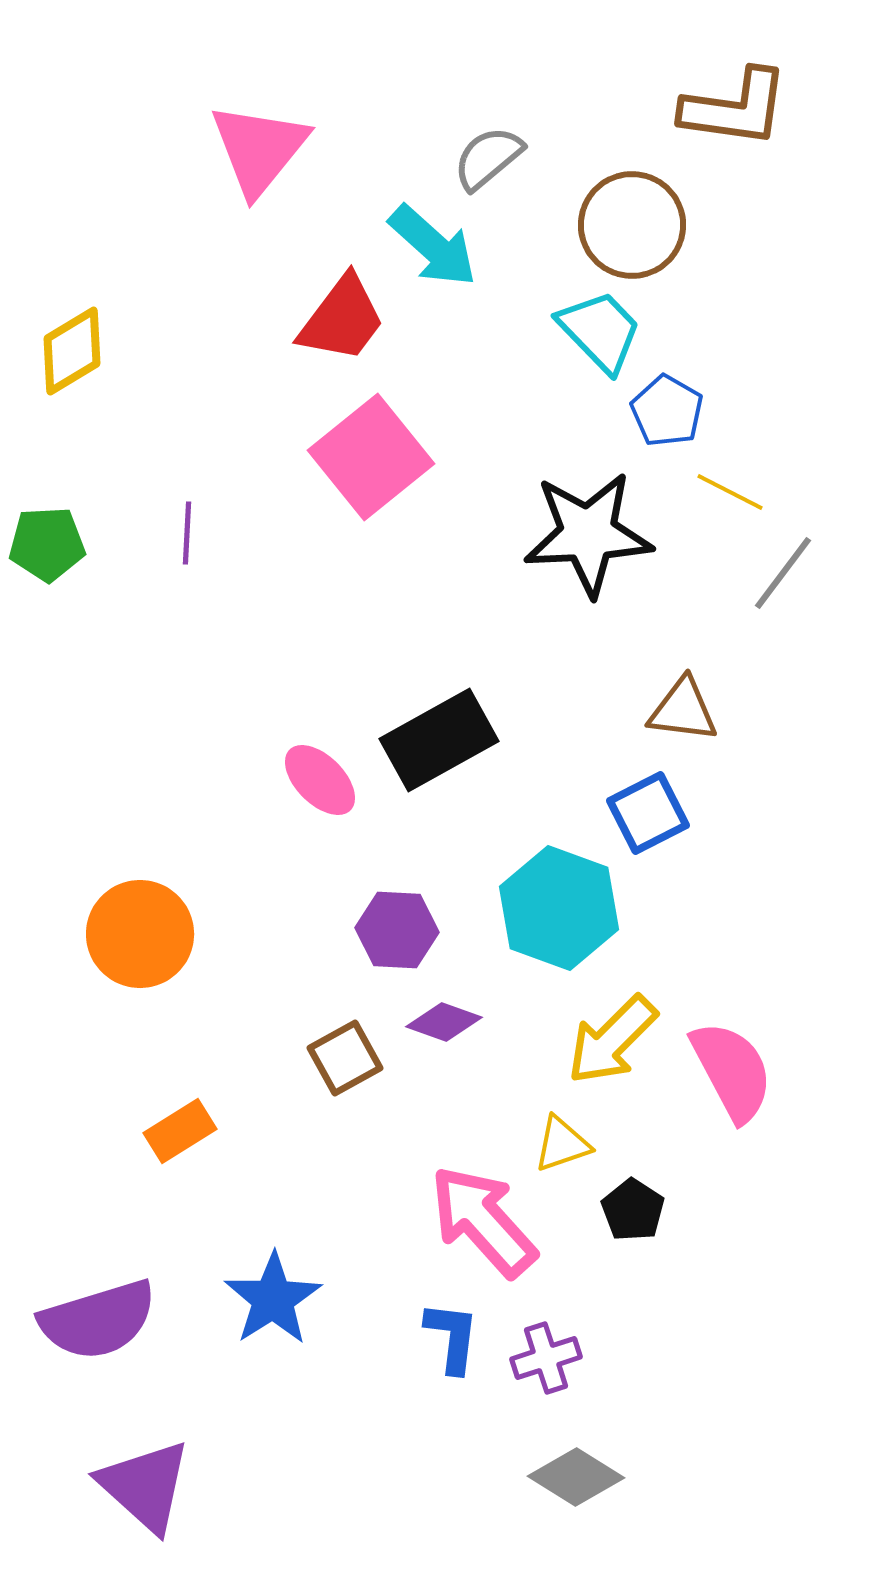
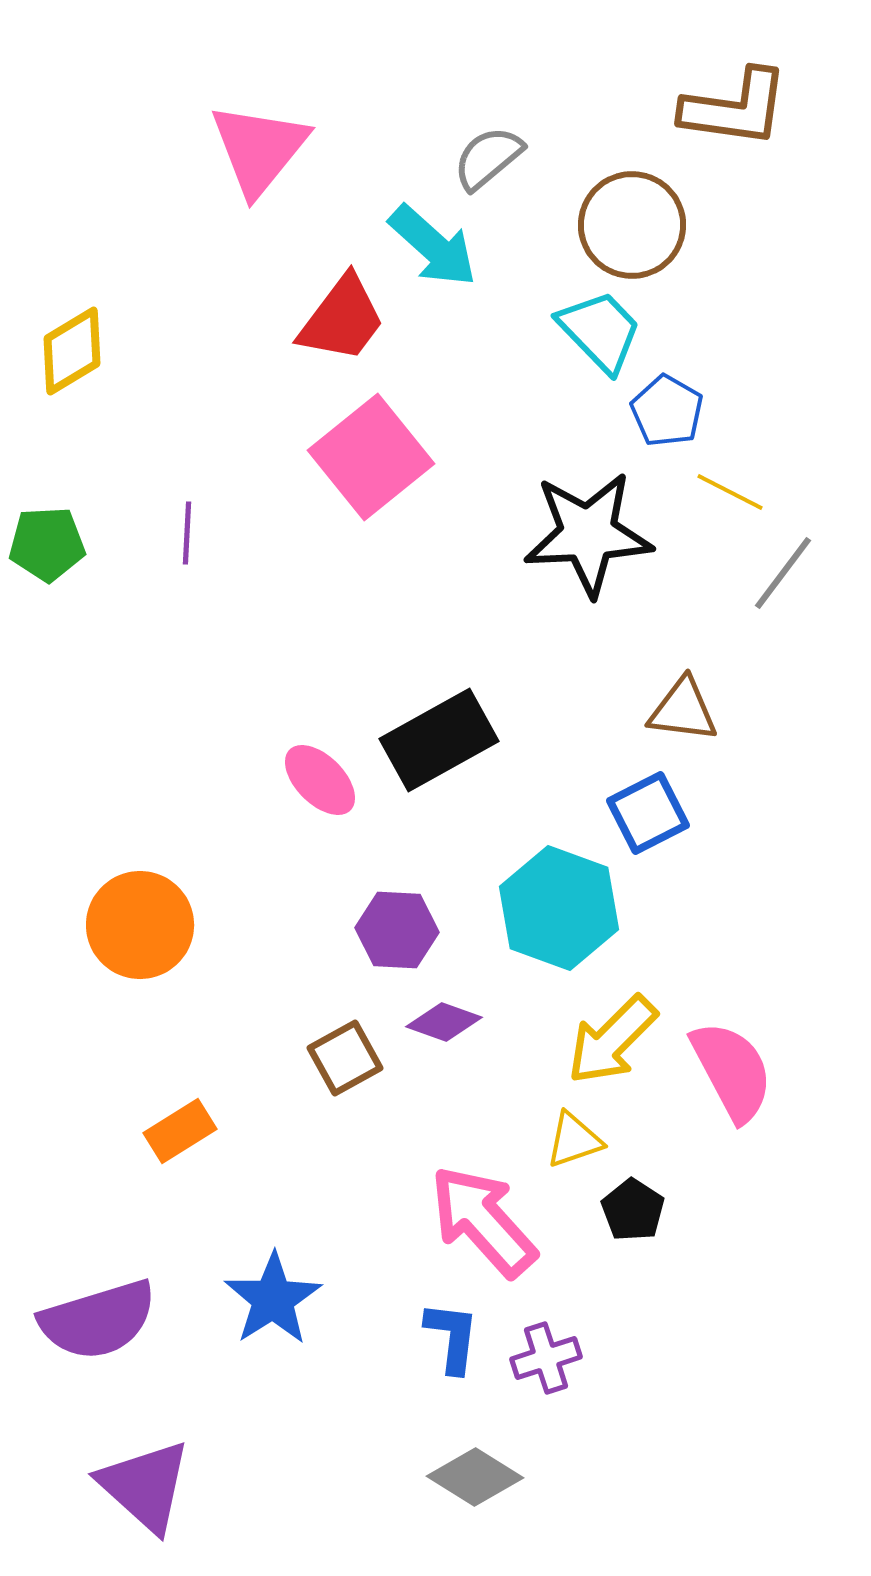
orange circle: moved 9 px up
yellow triangle: moved 12 px right, 4 px up
gray diamond: moved 101 px left
